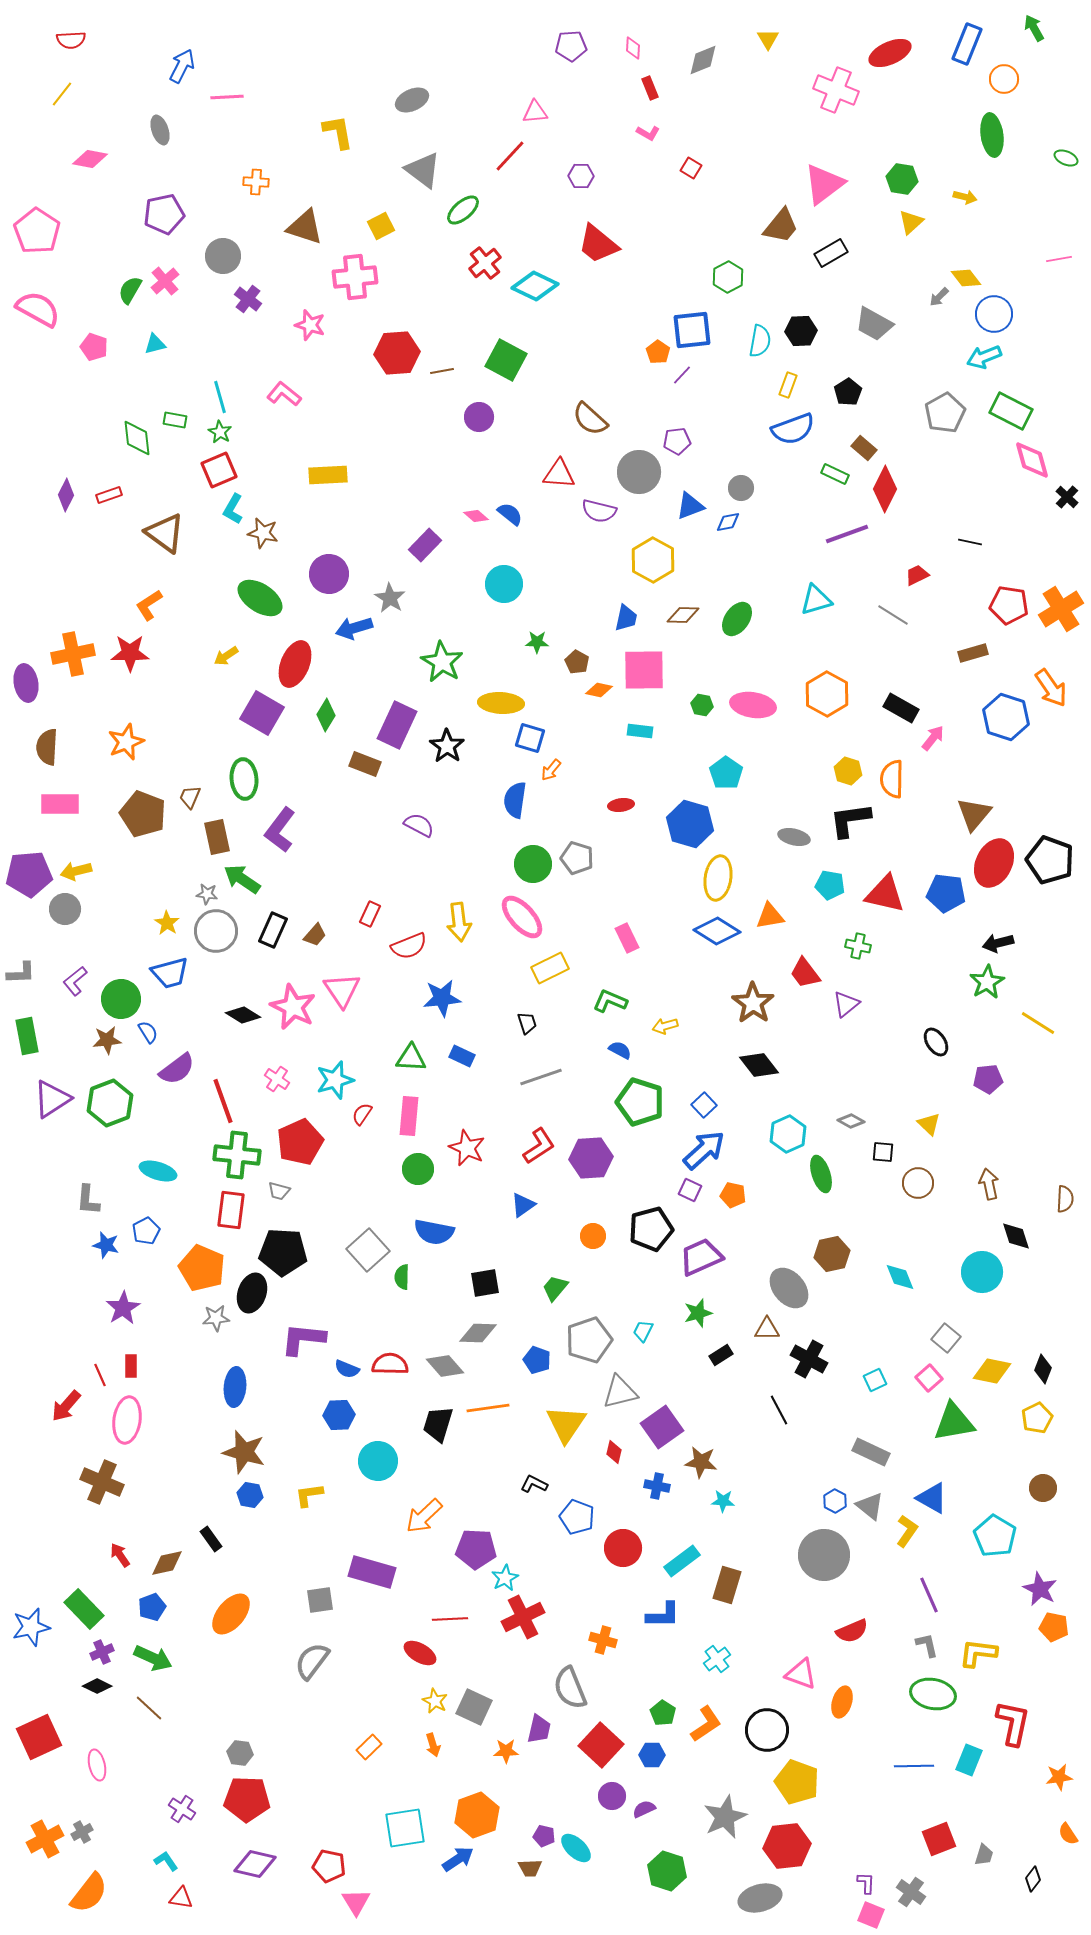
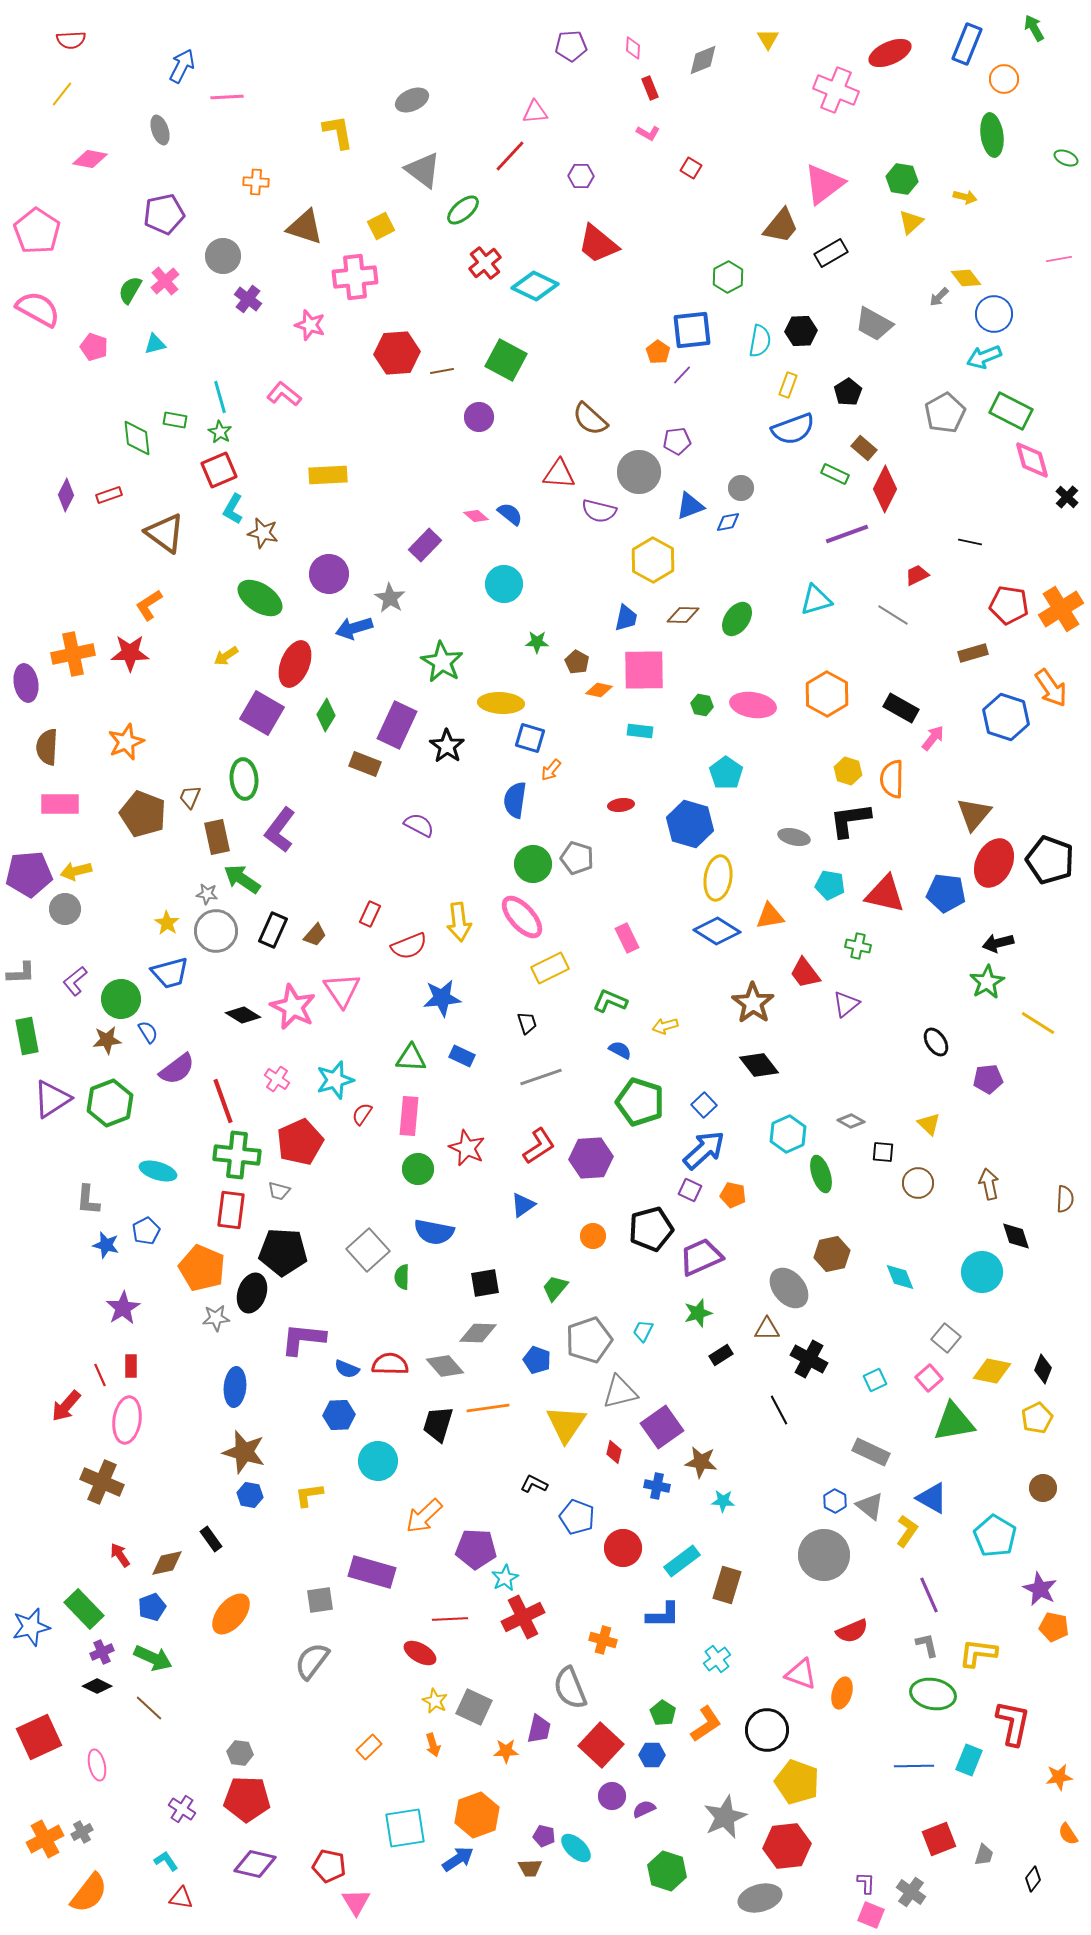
orange ellipse at (842, 1702): moved 9 px up
